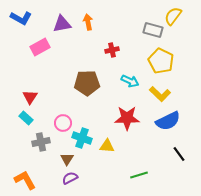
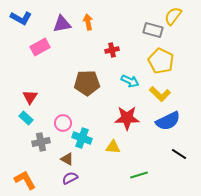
yellow triangle: moved 6 px right, 1 px down
black line: rotated 21 degrees counterclockwise
brown triangle: rotated 32 degrees counterclockwise
